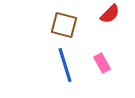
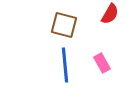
red semicircle: rotated 15 degrees counterclockwise
blue line: rotated 12 degrees clockwise
